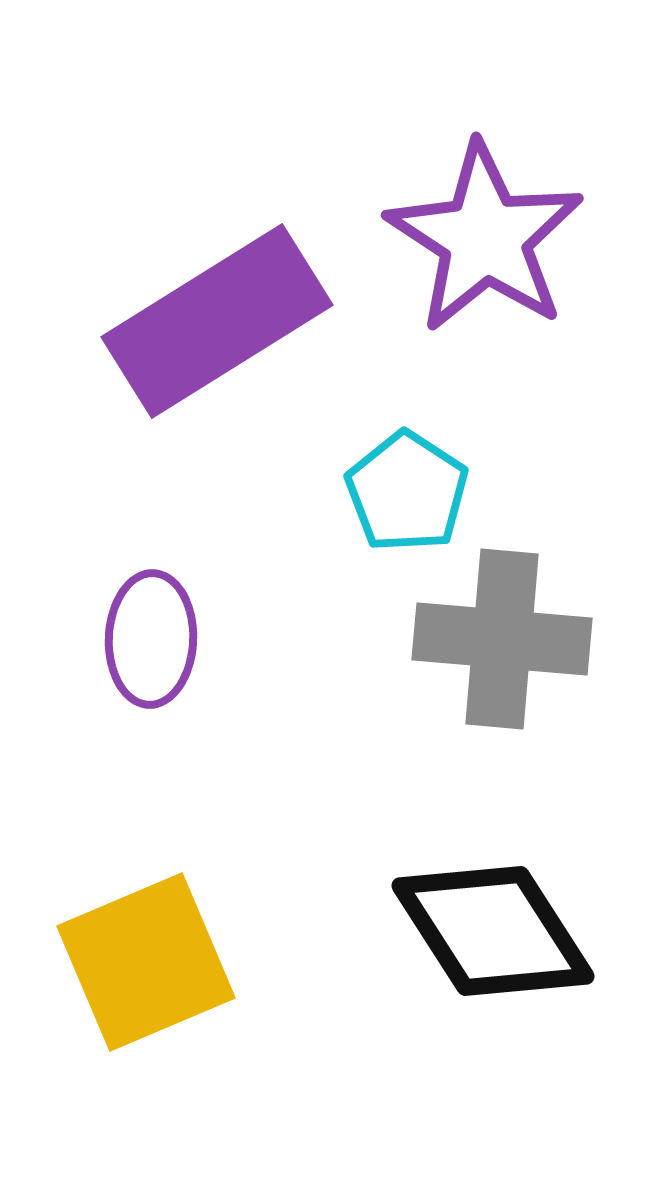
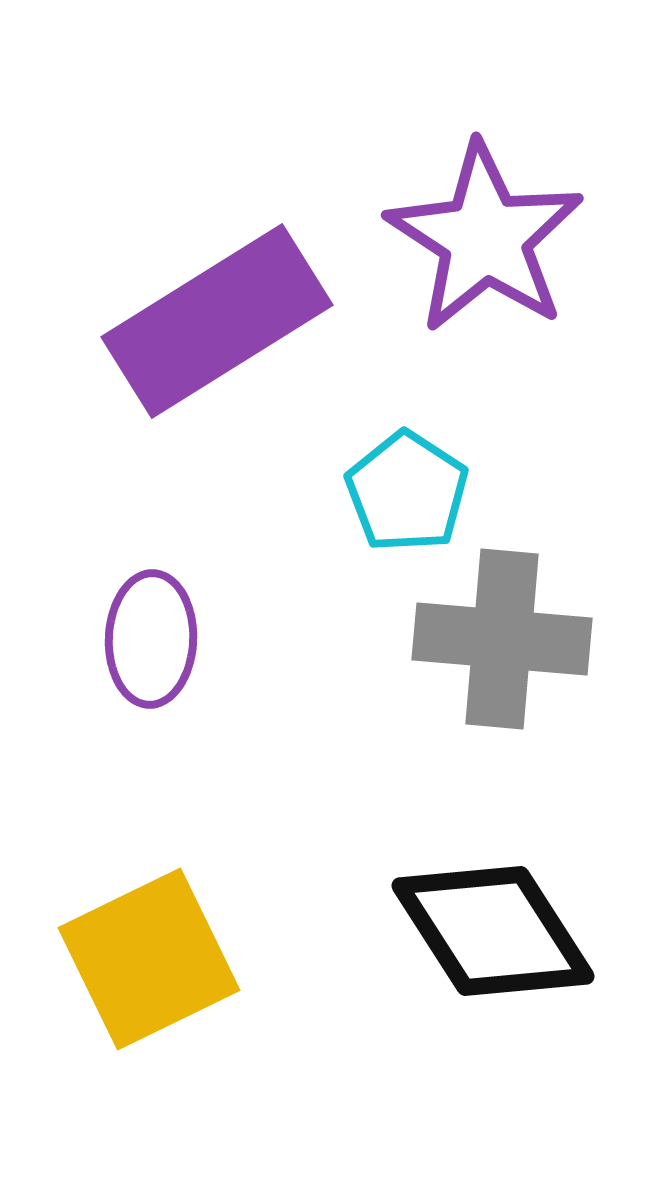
yellow square: moved 3 px right, 3 px up; rotated 3 degrees counterclockwise
